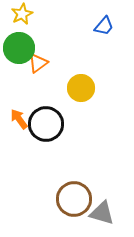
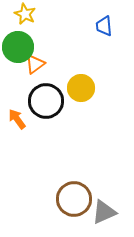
yellow star: moved 3 px right; rotated 20 degrees counterclockwise
blue trapezoid: rotated 135 degrees clockwise
green circle: moved 1 px left, 1 px up
orange triangle: moved 3 px left, 1 px down
orange arrow: moved 2 px left
black circle: moved 23 px up
gray triangle: moved 2 px right, 1 px up; rotated 40 degrees counterclockwise
